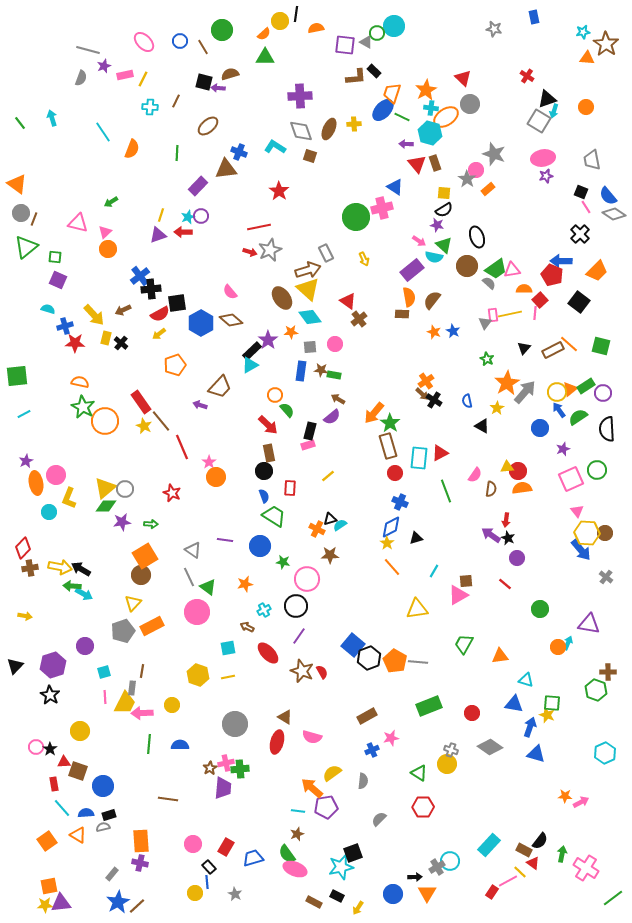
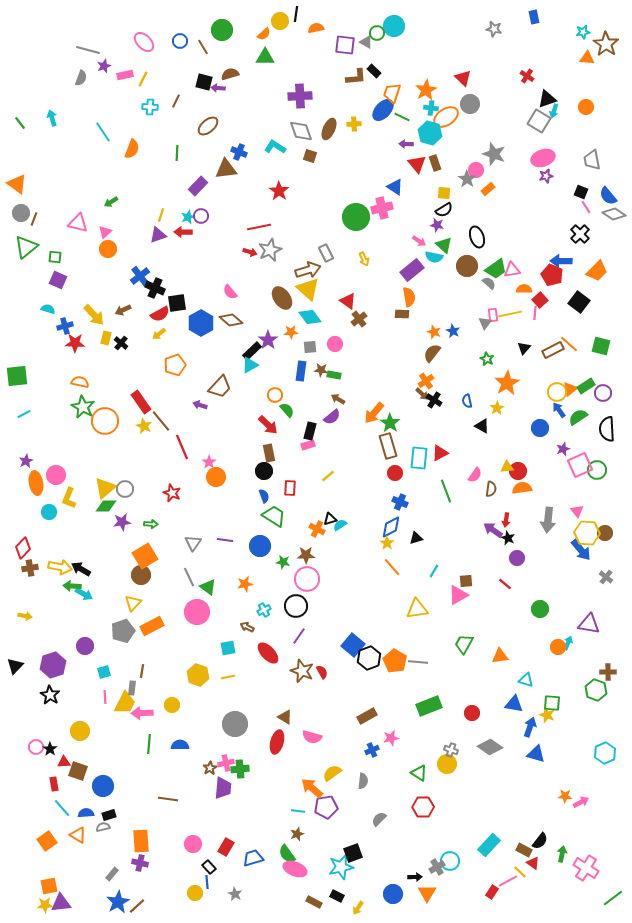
pink ellipse at (543, 158): rotated 10 degrees counterclockwise
black cross at (151, 289): moved 4 px right, 1 px up; rotated 30 degrees clockwise
brown semicircle at (432, 300): moved 53 px down
gray arrow at (525, 392): moved 23 px right, 128 px down; rotated 145 degrees clockwise
pink square at (571, 479): moved 9 px right, 14 px up
purple arrow at (491, 535): moved 2 px right, 5 px up
gray triangle at (193, 550): moved 7 px up; rotated 30 degrees clockwise
brown star at (330, 555): moved 24 px left
